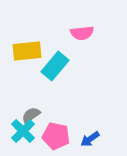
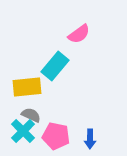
pink semicircle: moved 3 px left, 1 px down; rotated 30 degrees counterclockwise
yellow rectangle: moved 36 px down
gray semicircle: rotated 60 degrees clockwise
blue arrow: rotated 54 degrees counterclockwise
